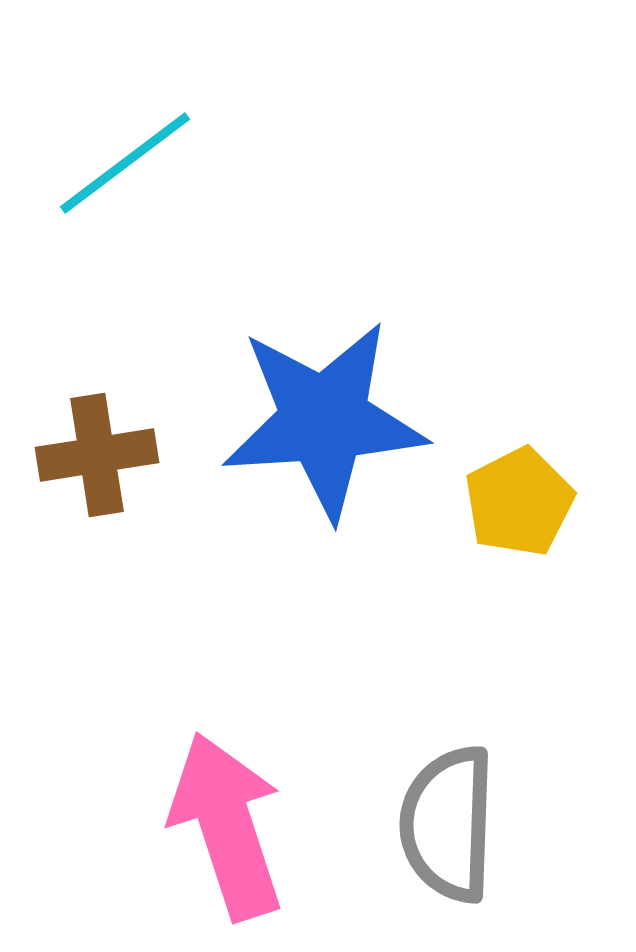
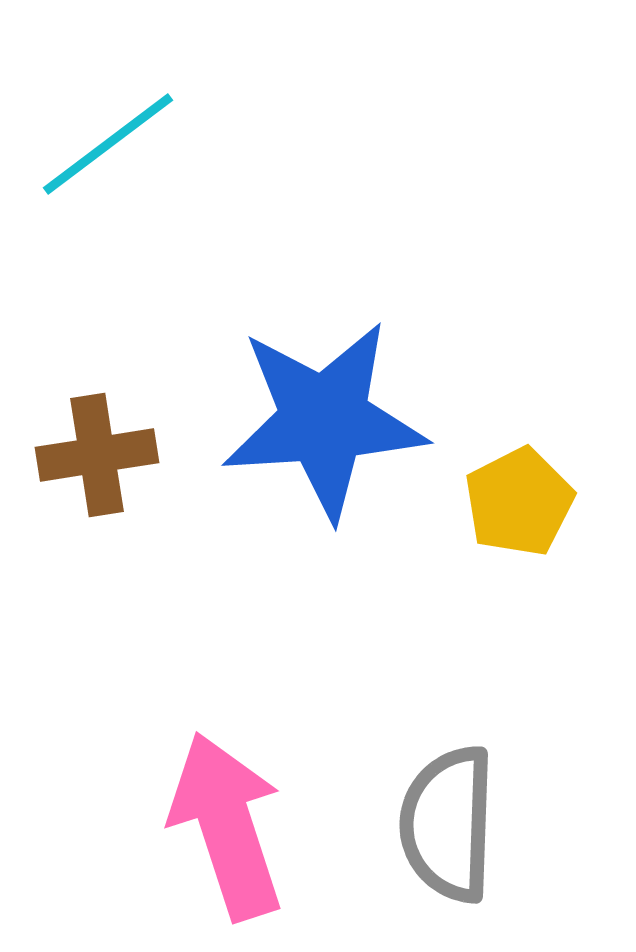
cyan line: moved 17 px left, 19 px up
